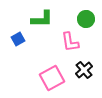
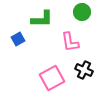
green circle: moved 4 px left, 7 px up
black cross: rotated 24 degrees counterclockwise
